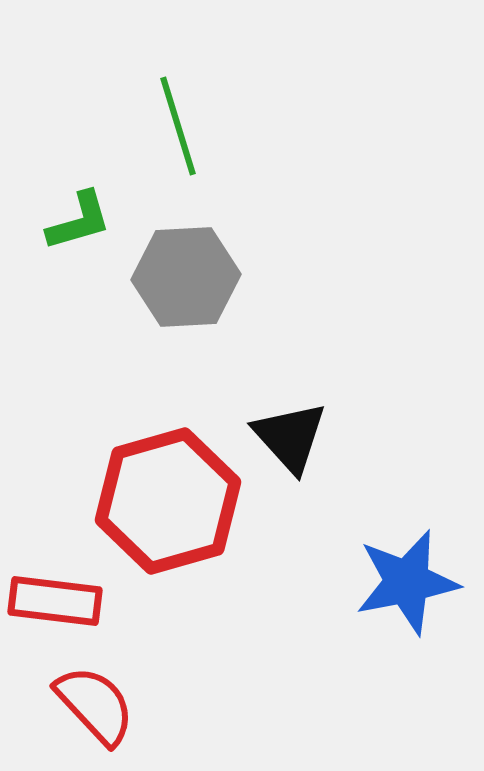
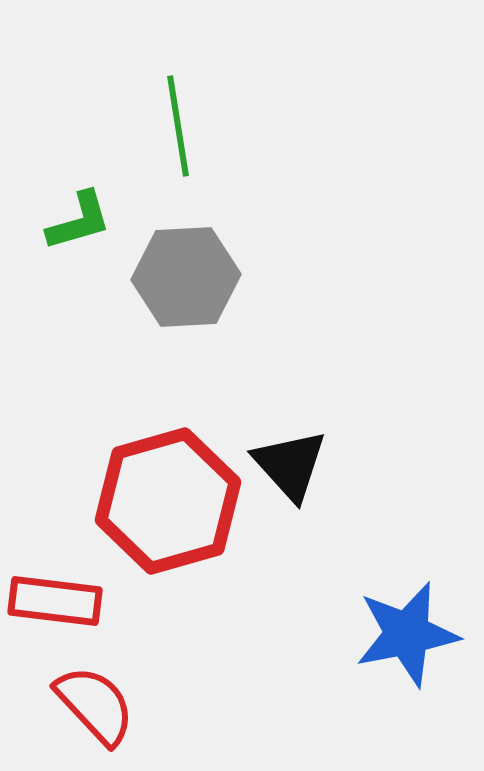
green line: rotated 8 degrees clockwise
black triangle: moved 28 px down
blue star: moved 52 px down
